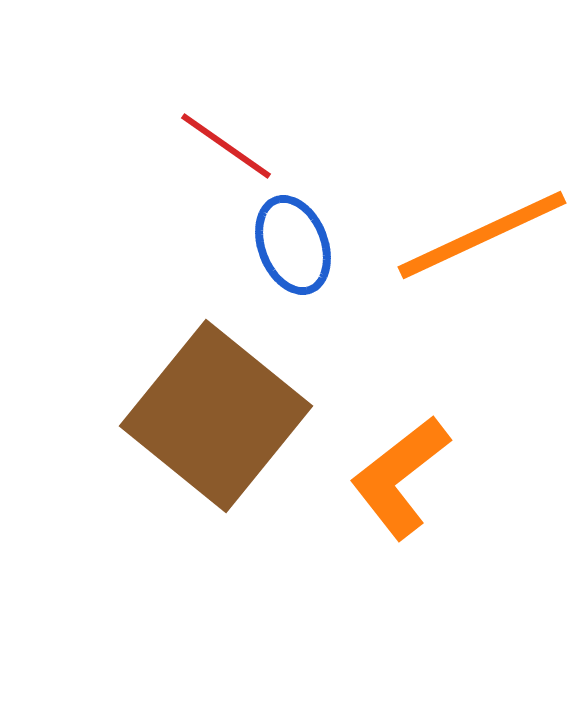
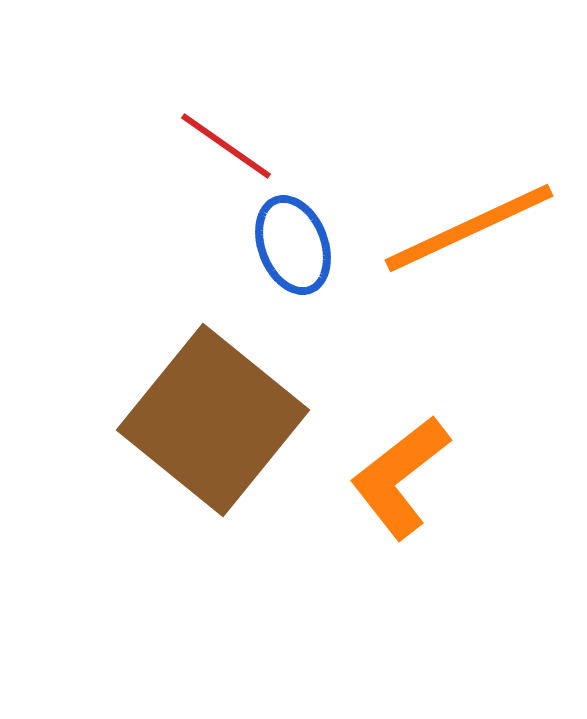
orange line: moved 13 px left, 7 px up
brown square: moved 3 px left, 4 px down
